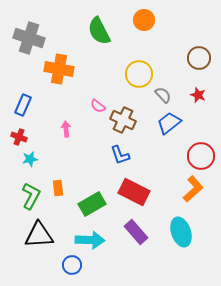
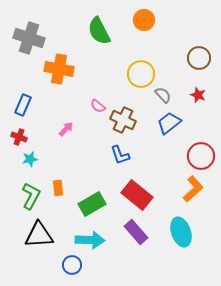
yellow circle: moved 2 px right
pink arrow: rotated 49 degrees clockwise
red rectangle: moved 3 px right, 3 px down; rotated 12 degrees clockwise
